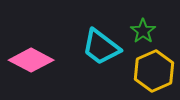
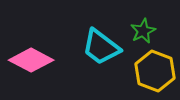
green star: rotated 10 degrees clockwise
yellow hexagon: moved 1 px right; rotated 15 degrees counterclockwise
